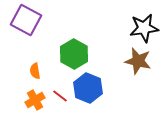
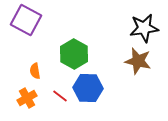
blue hexagon: rotated 20 degrees counterclockwise
orange cross: moved 8 px left, 2 px up
